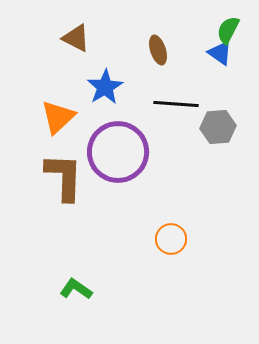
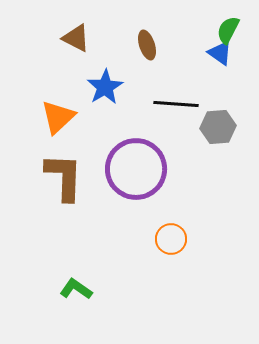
brown ellipse: moved 11 px left, 5 px up
purple circle: moved 18 px right, 17 px down
